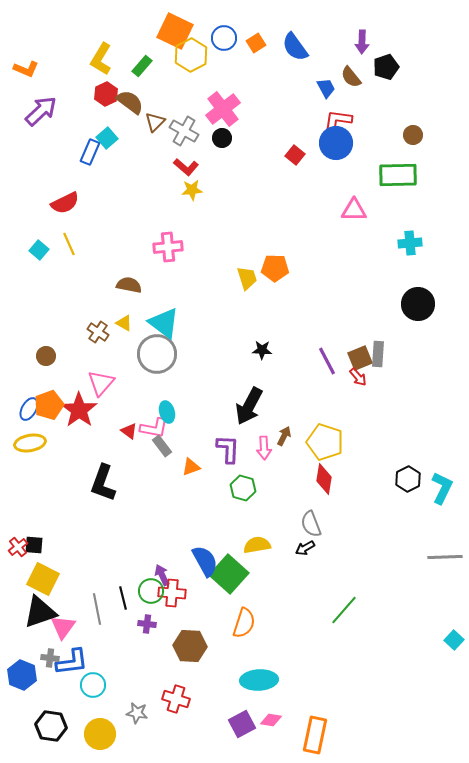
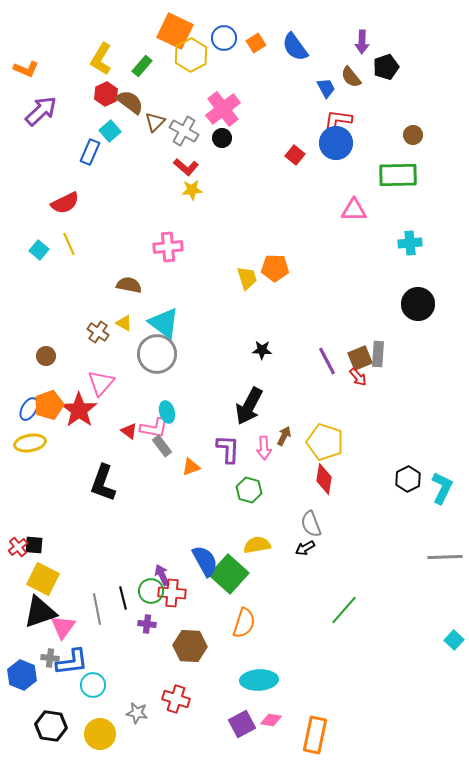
cyan square at (107, 138): moved 3 px right, 7 px up
green hexagon at (243, 488): moved 6 px right, 2 px down
